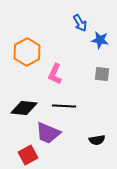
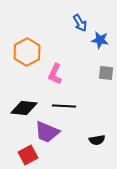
gray square: moved 4 px right, 1 px up
purple trapezoid: moved 1 px left, 1 px up
